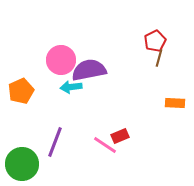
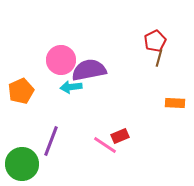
purple line: moved 4 px left, 1 px up
